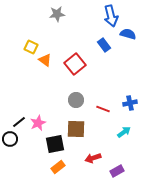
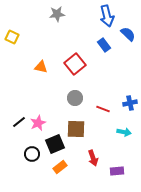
blue arrow: moved 4 px left
blue semicircle: rotated 28 degrees clockwise
yellow square: moved 19 px left, 10 px up
orange triangle: moved 4 px left, 7 px down; rotated 24 degrees counterclockwise
gray circle: moved 1 px left, 2 px up
cyan arrow: rotated 48 degrees clockwise
black circle: moved 22 px right, 15 px down
black square: rotated 12 degrees counterclockwise
red arrow: rotated 91 degrees counterclockwise
orange rectangle: moved 2 px right
purple rectangle: rotated 24 degrees clockwise
